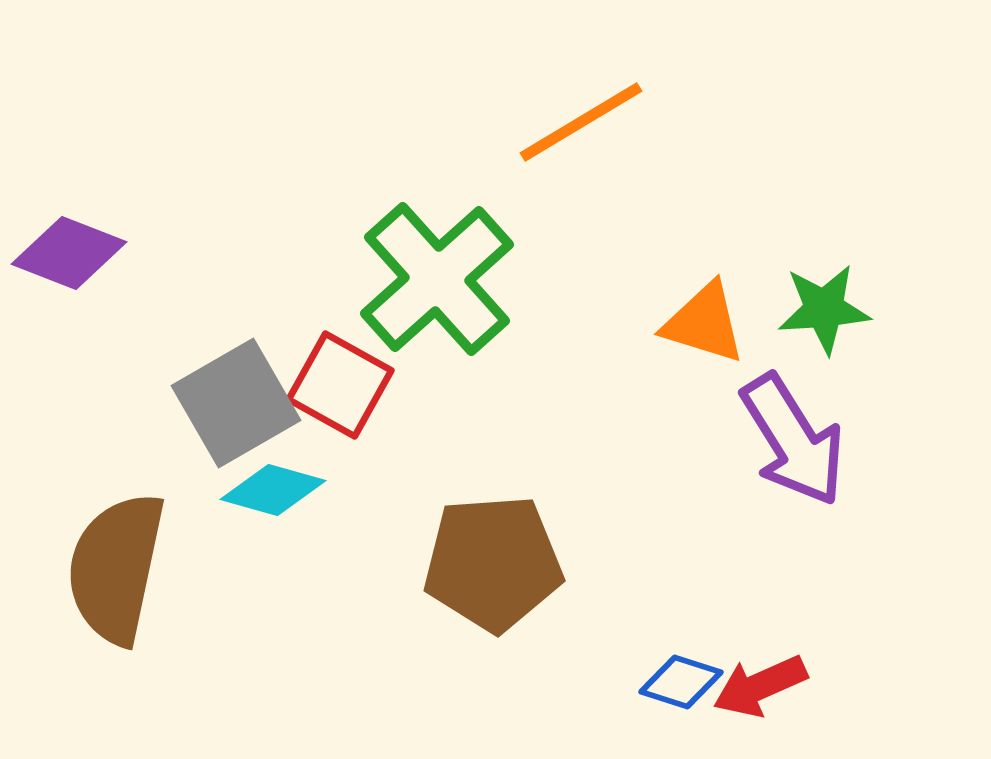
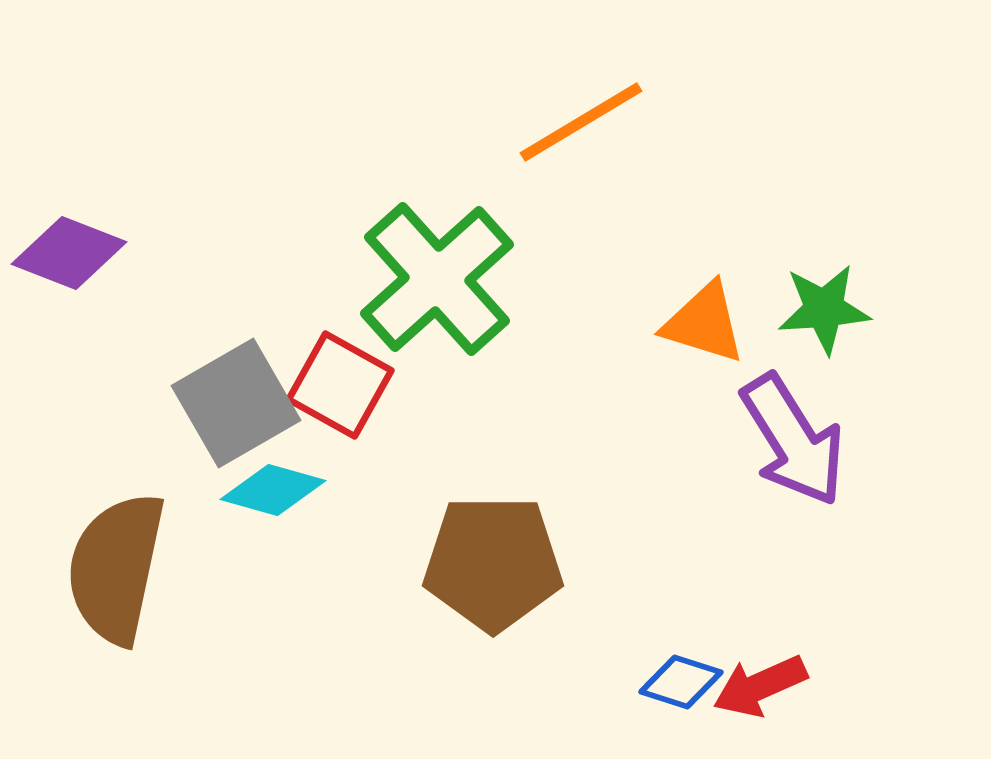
brown pentagon: rotated 4 degrees clockwise
